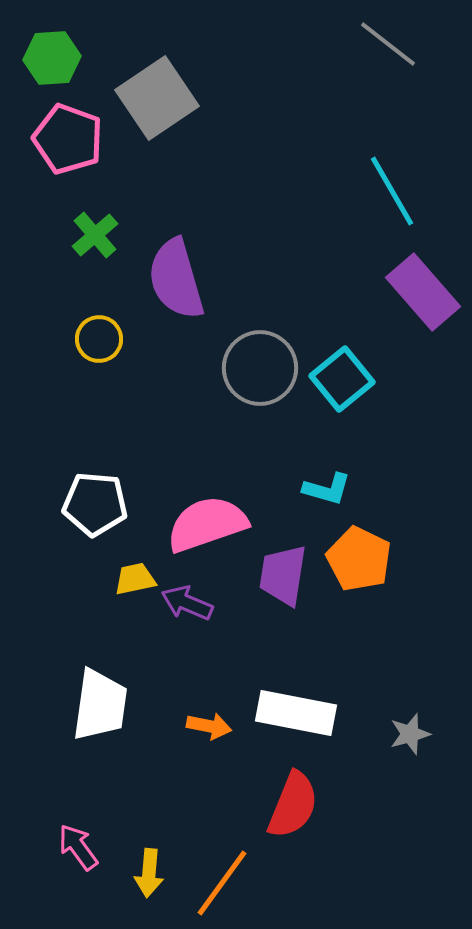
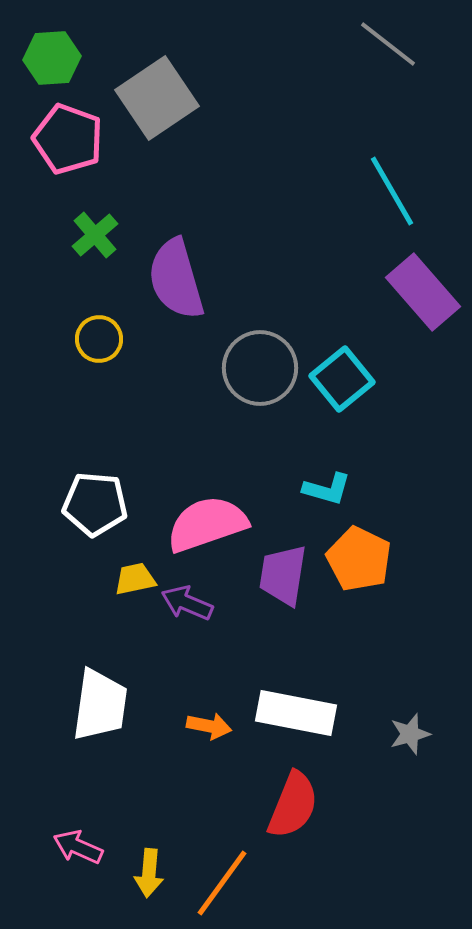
pink arrow: rotated 30 degrees counterclockwise
